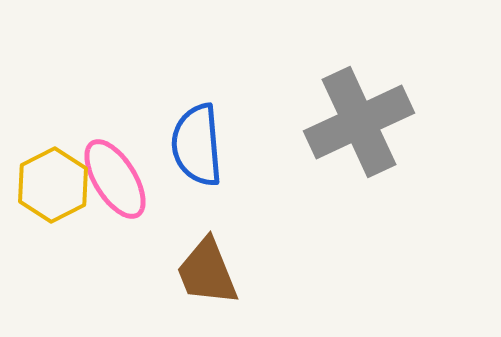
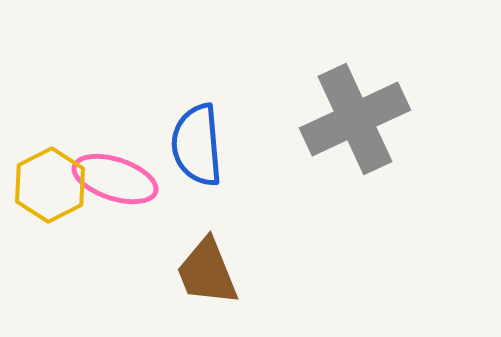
gray cross: moved 4 px left, 3 px up
pink ellipse: rotated 40 degrees counterclockwise
yellow hexagon: moved 3 px left
